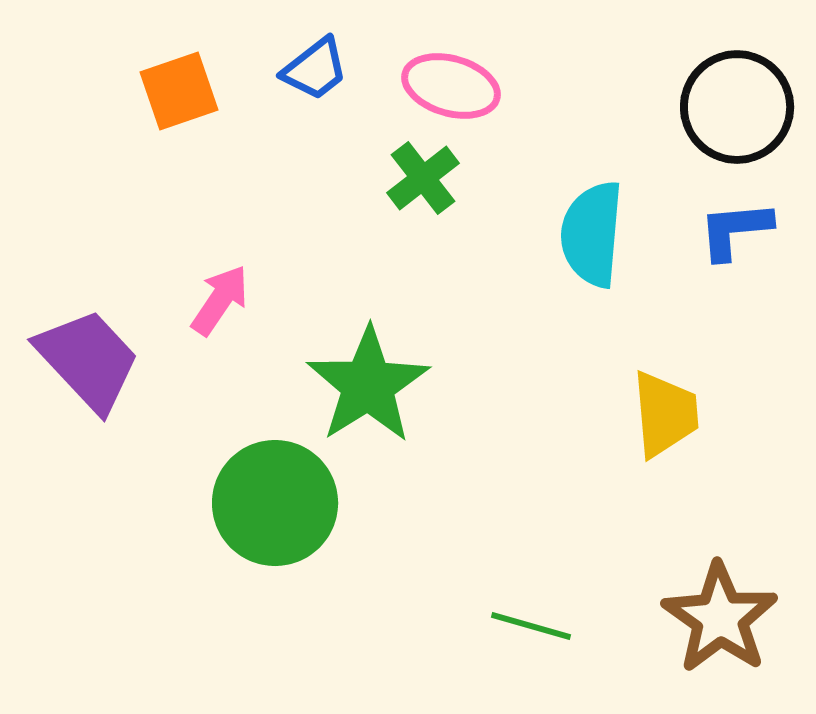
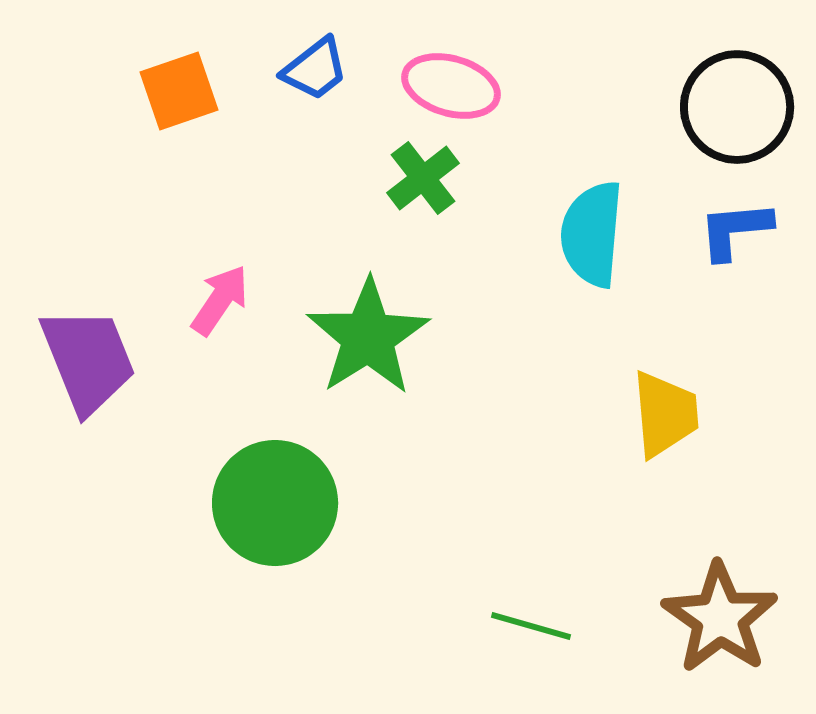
purple trapezoid: rotated 21 degrees clockwise
green star: moved 48 px up
